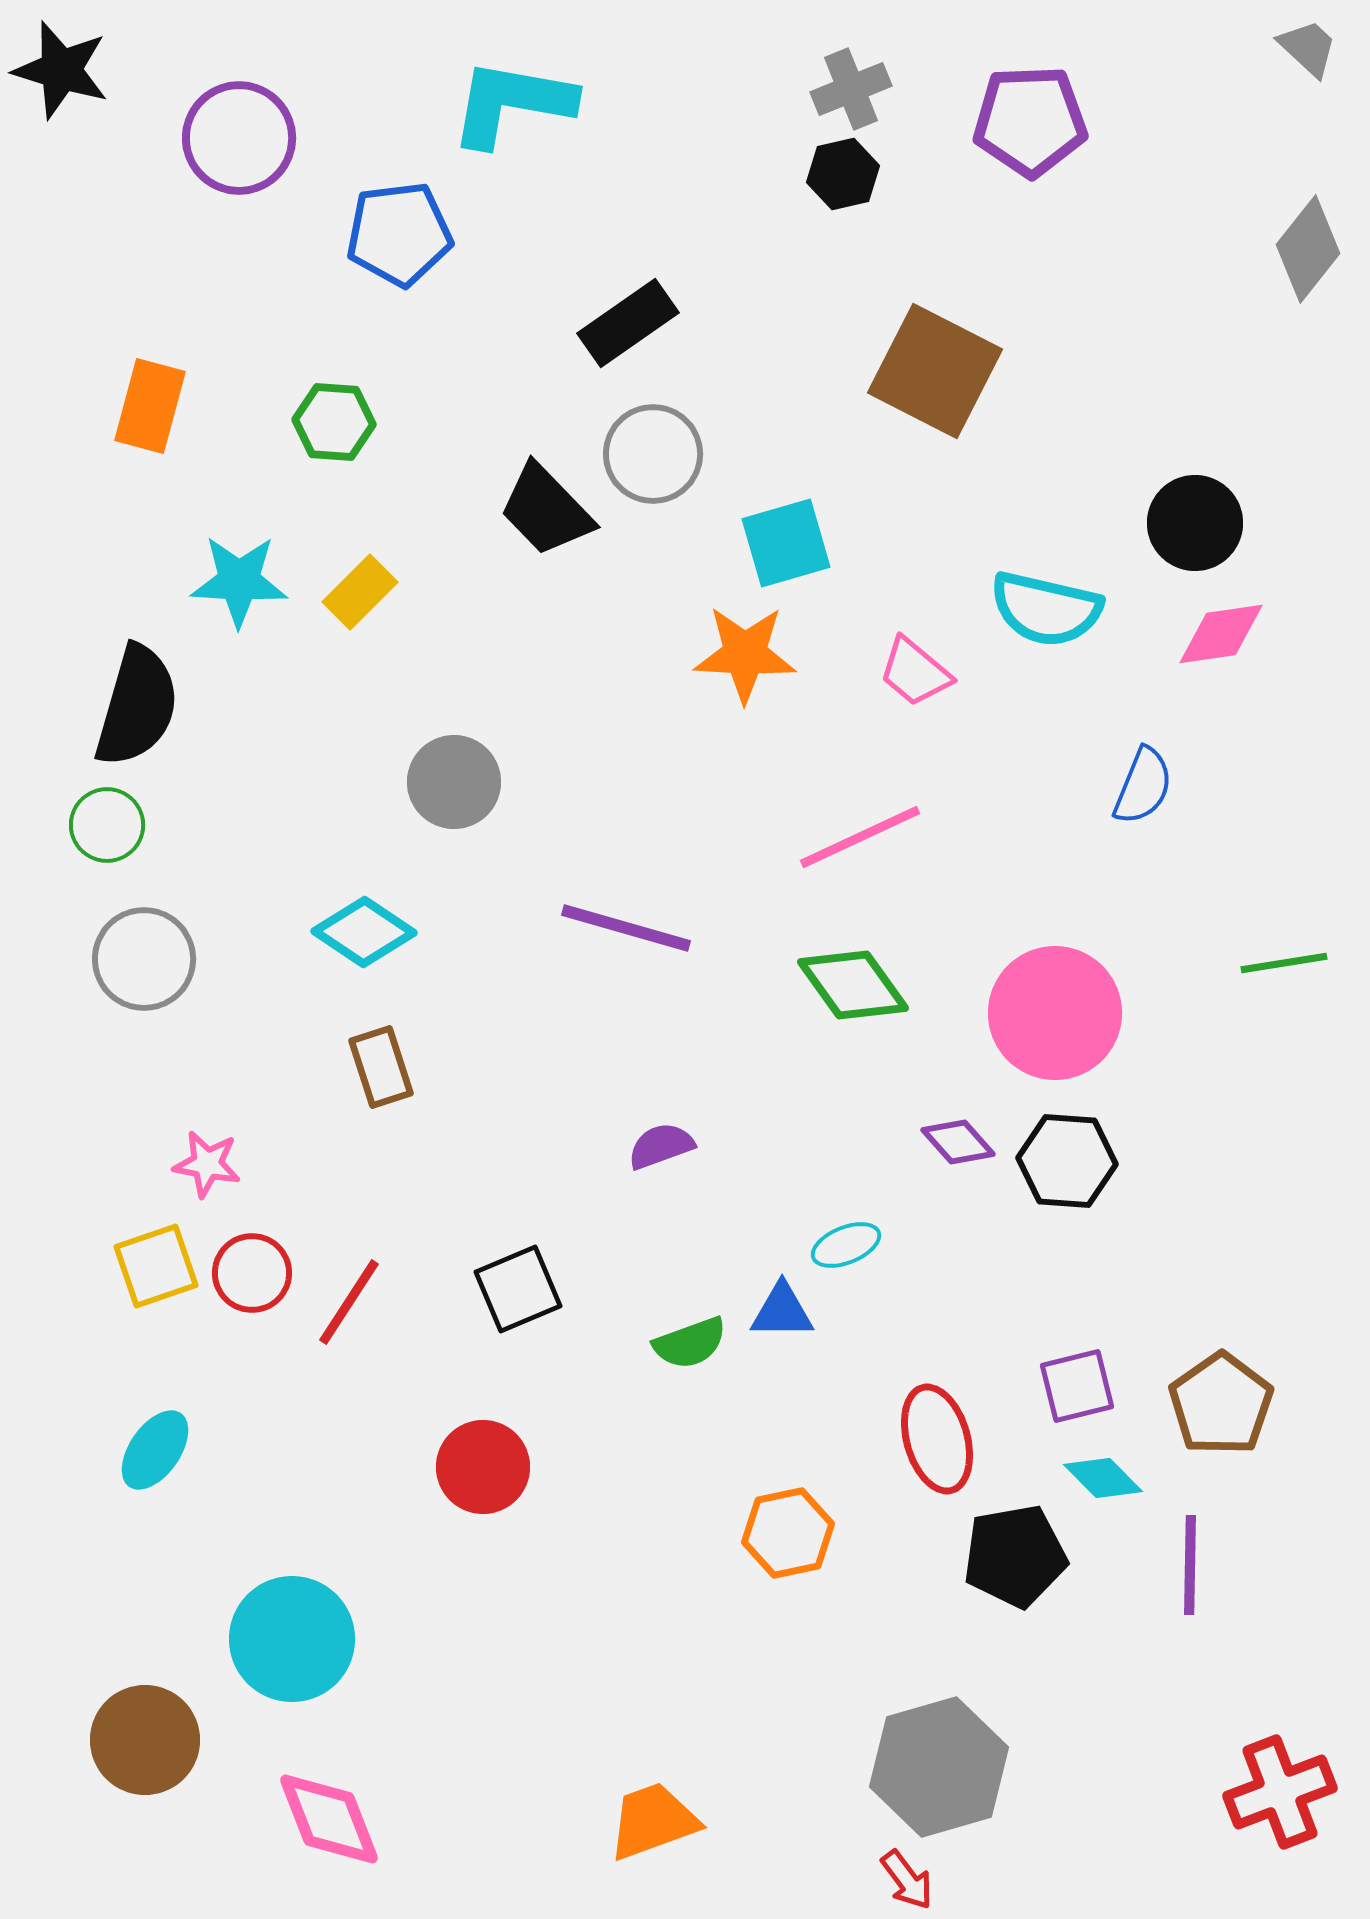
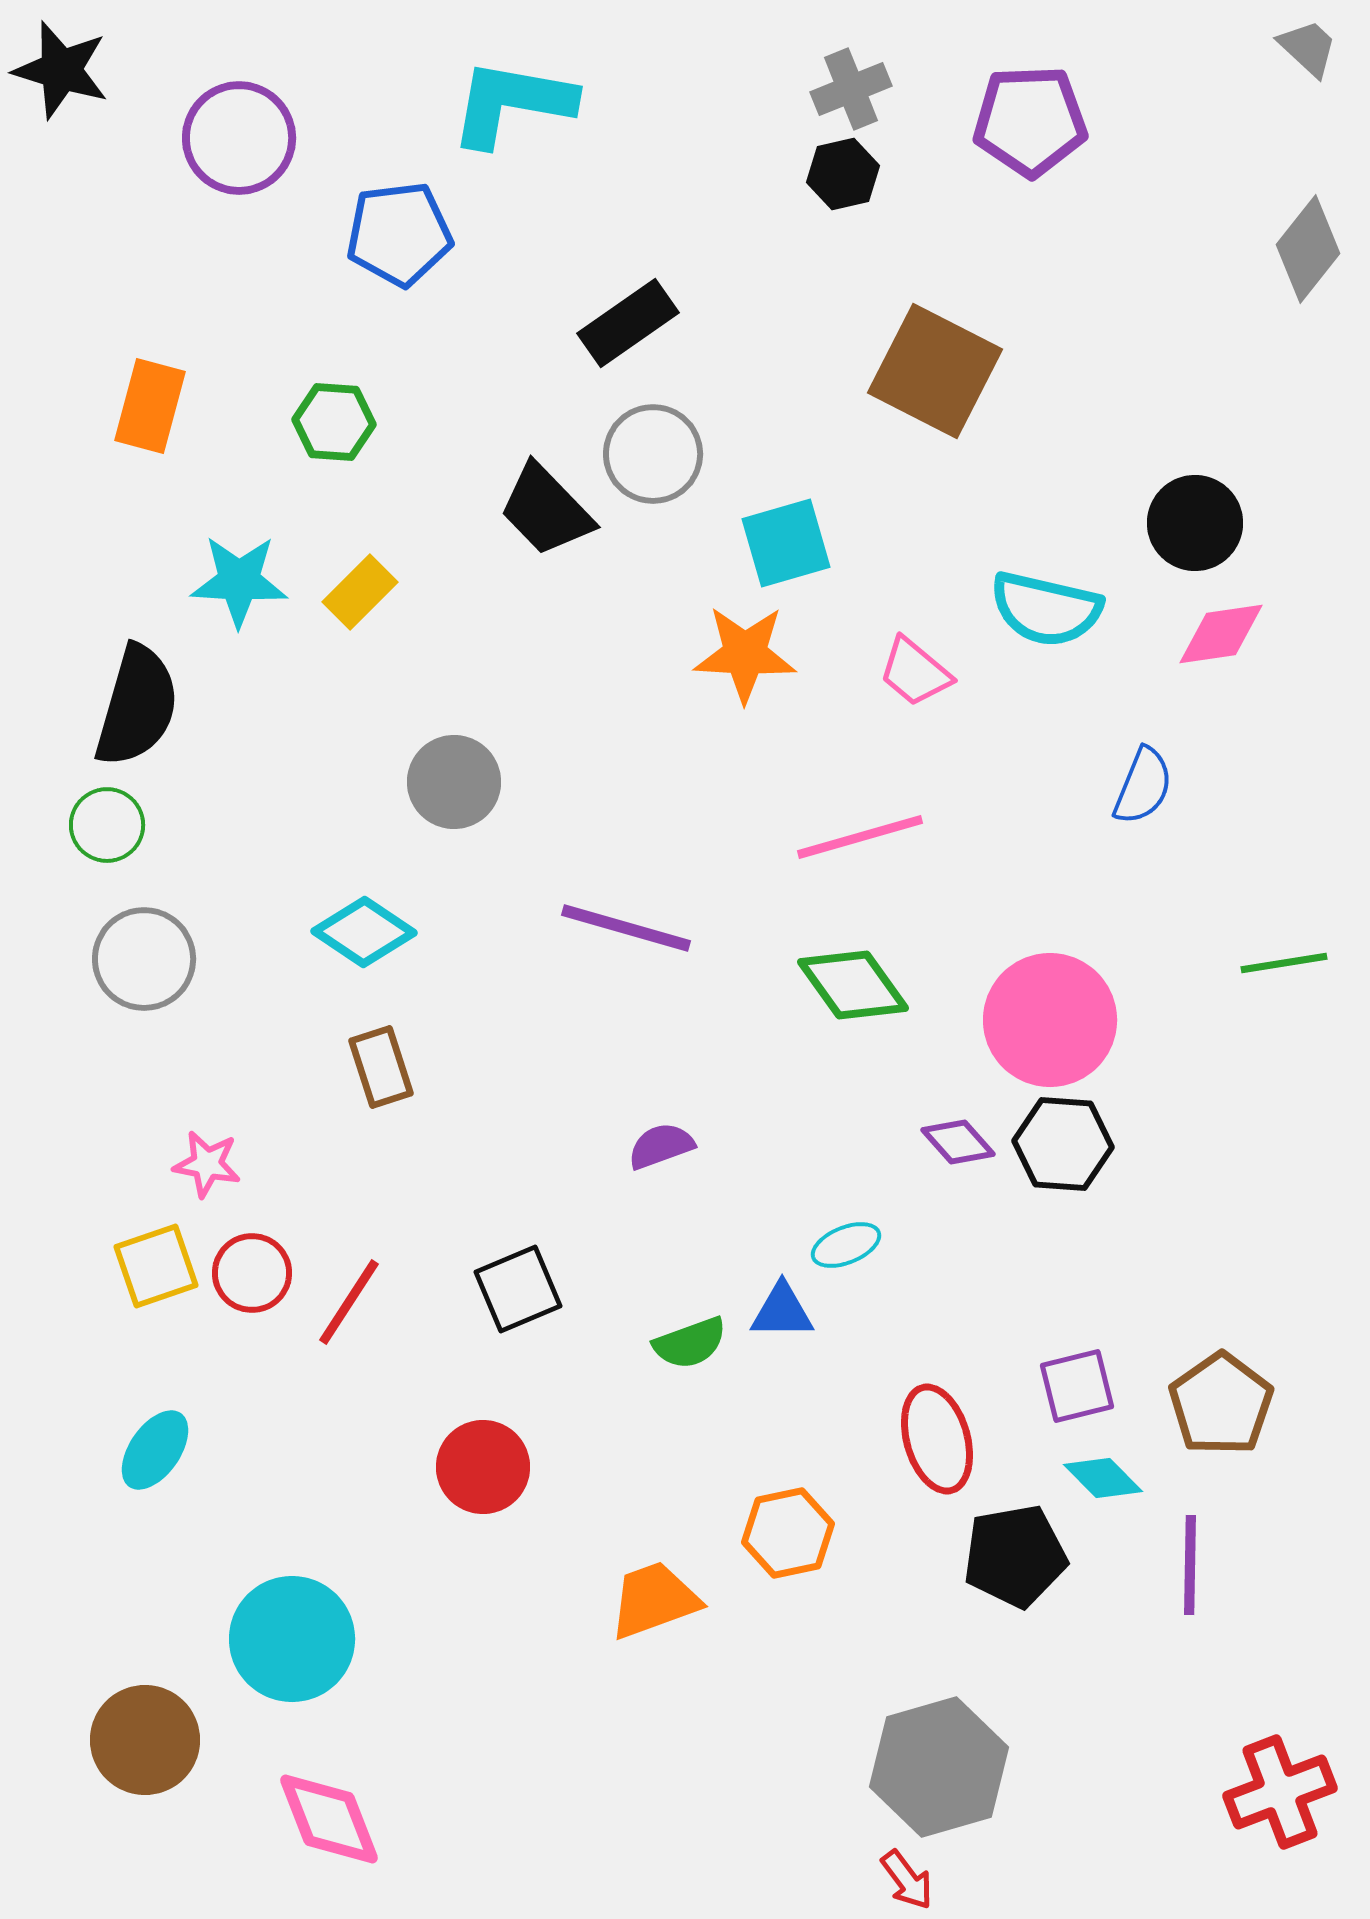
pink line at (860, 837): rotated 9 degrees clockwise
pink circle at (1055, 1013): moved 5 px left, 7 px down
black hexagon at (1067, 1161): moved 4 px left, 17 px up
orange trapezoid at (653, 1821): moved 1 px right, 221 px up
